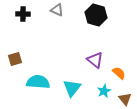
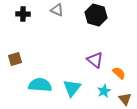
cyan semicircle: moved 2 px right, 3 px down
